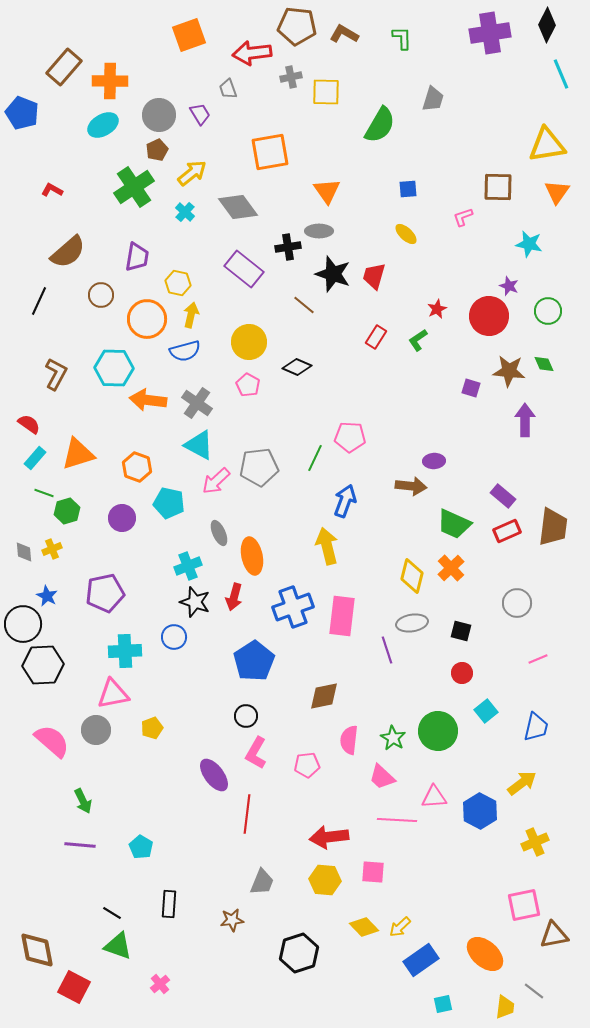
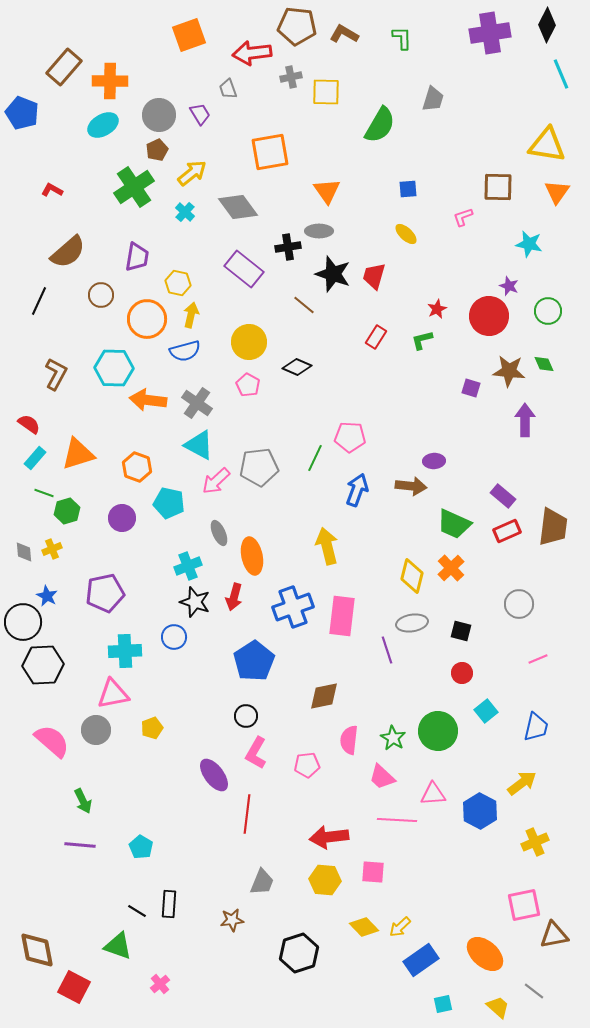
yellow triangle at (547, 145): rotated 18 degrees clockwise
green L-shape at (418, 340): moved 4 px right; rotated 20 degrees clockwise
blue arrow at (345, 501): moved 12 px right, 11 px up
gray circle at (517, 603): moved 2 px right, 1 px down
black circle at (23, 624): moved 2 px up
pink triangle at (434, 797): moved 1 px left, 3 px up
black line at (112, 913): moved 25 px right, 2 px up
yellow trapezoid at (505, 1007): moved 7 px left; rotated 55 degrees counterclockwise
